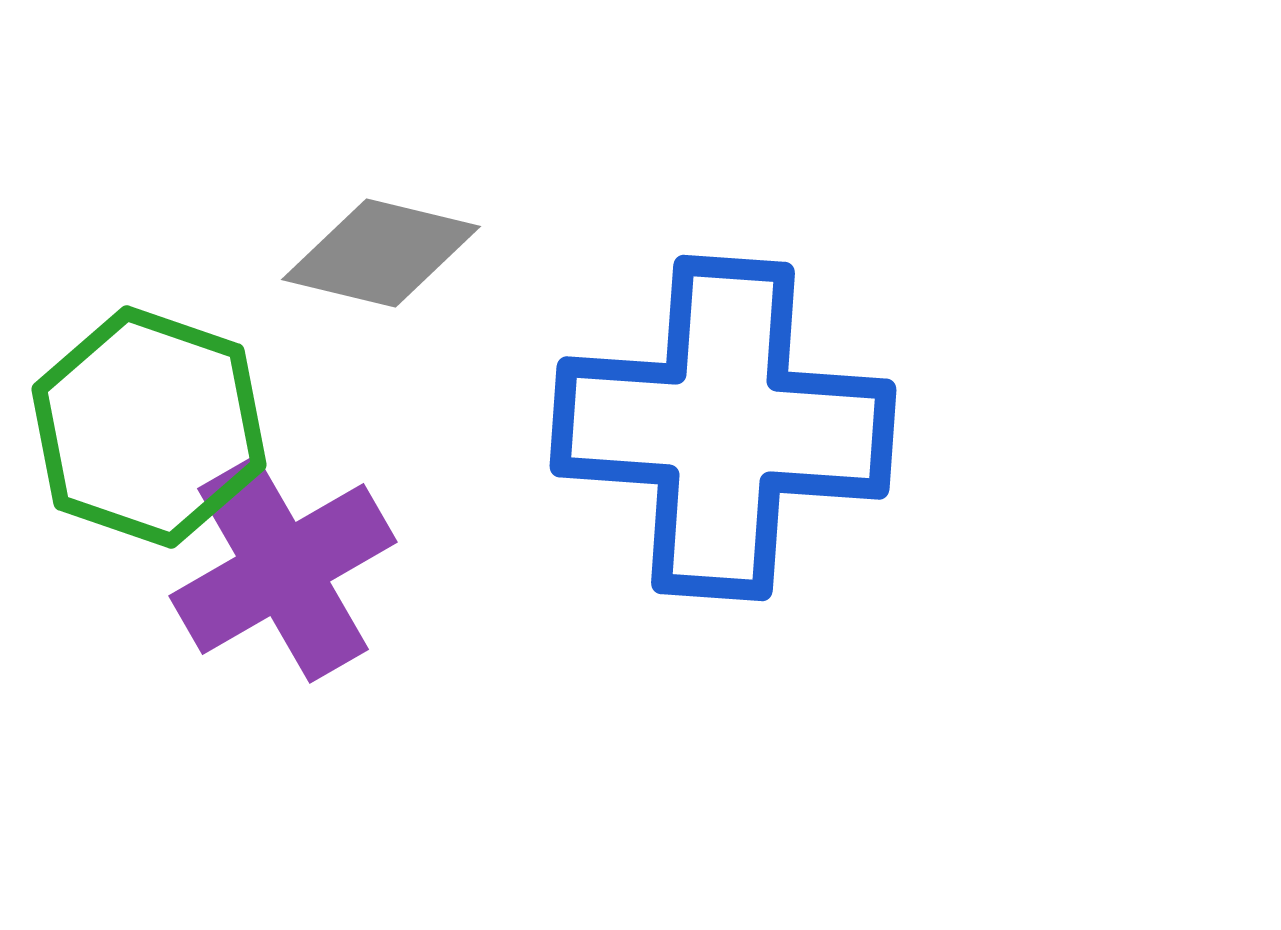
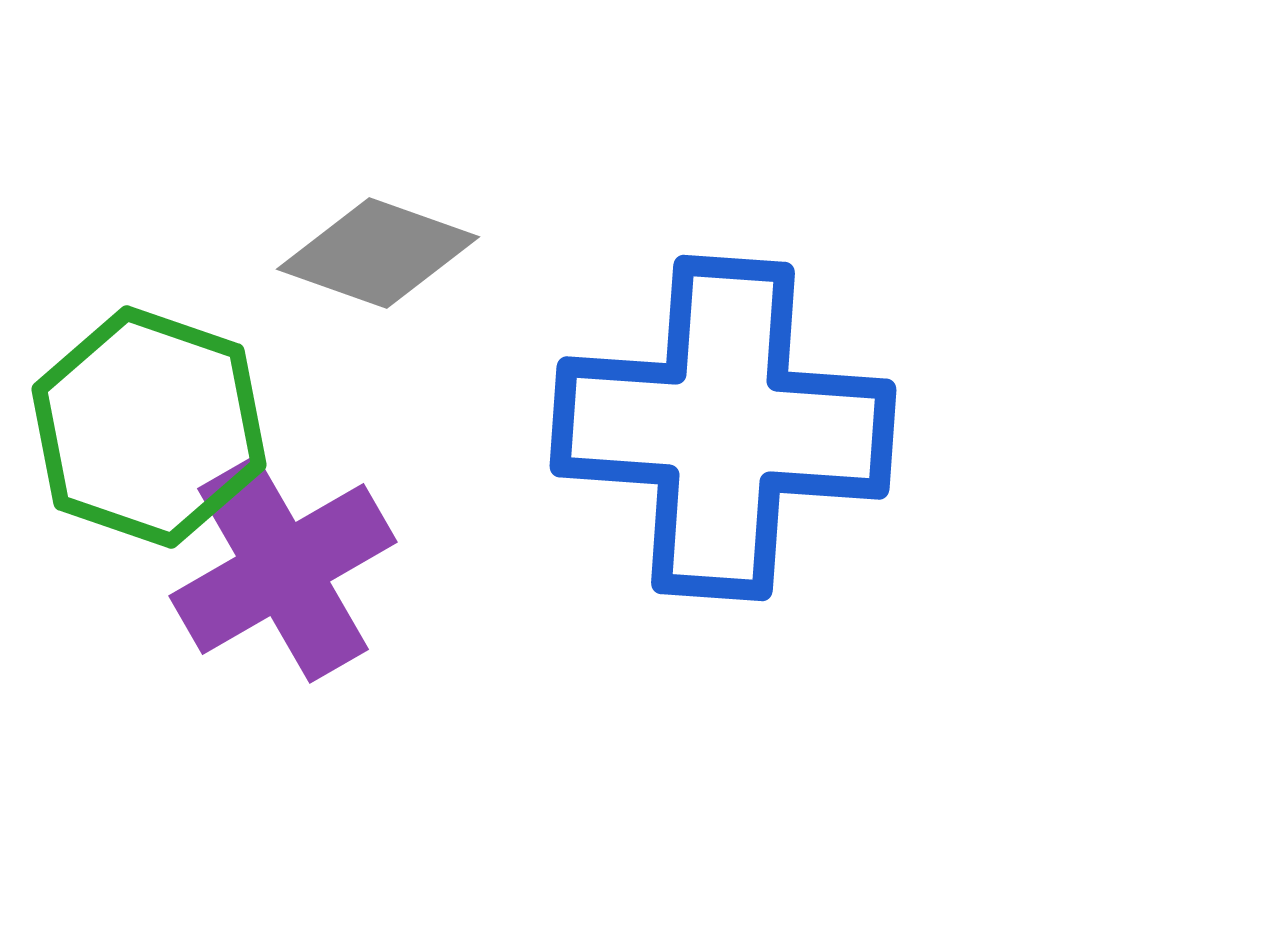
gray diamond: moved 3 px left; rotated 6 degrees clockwise
